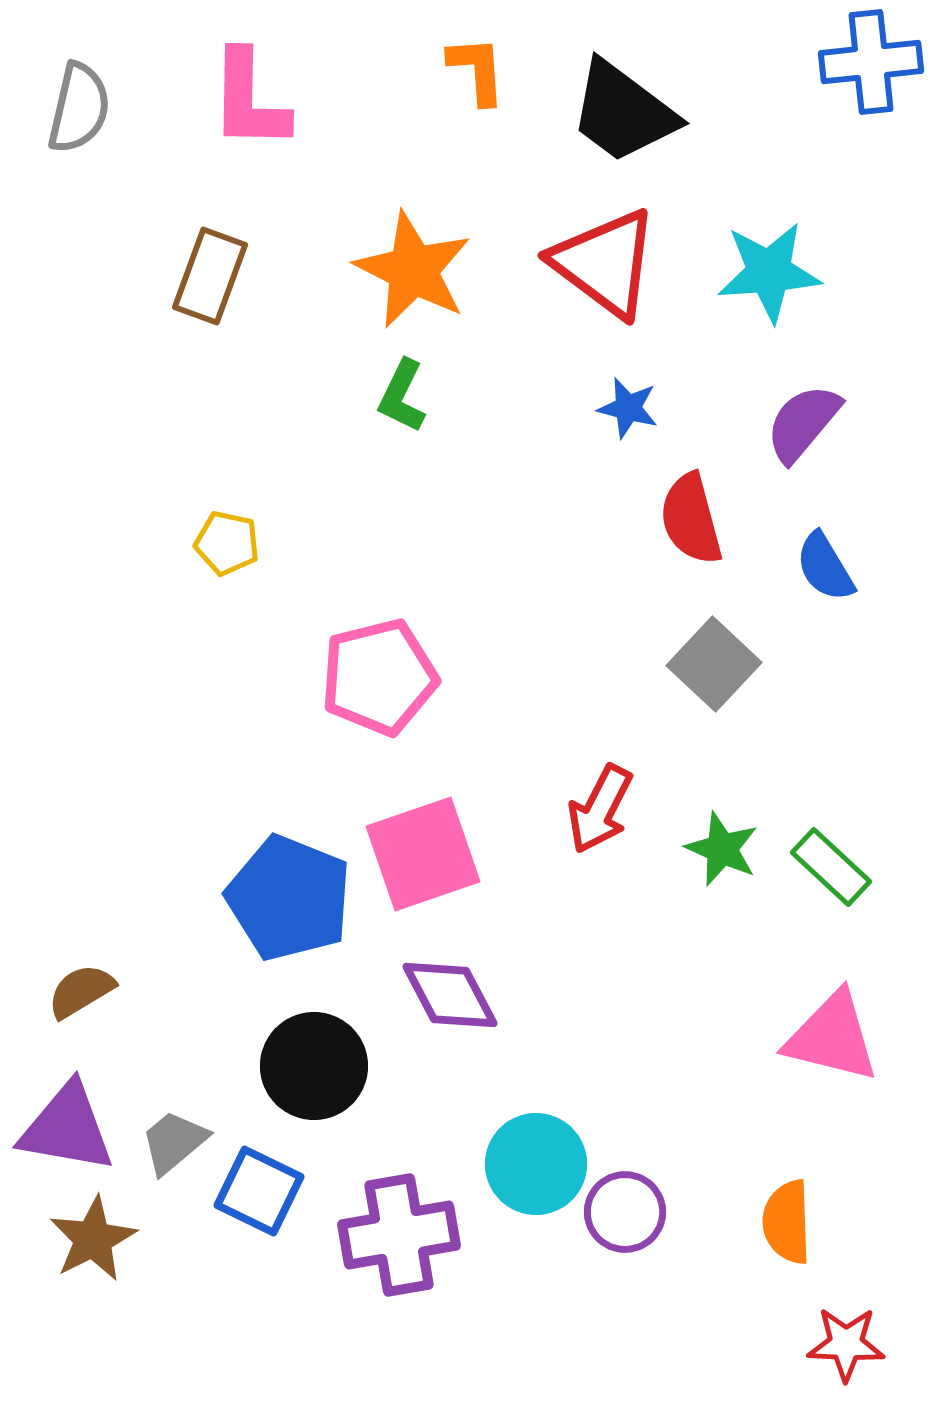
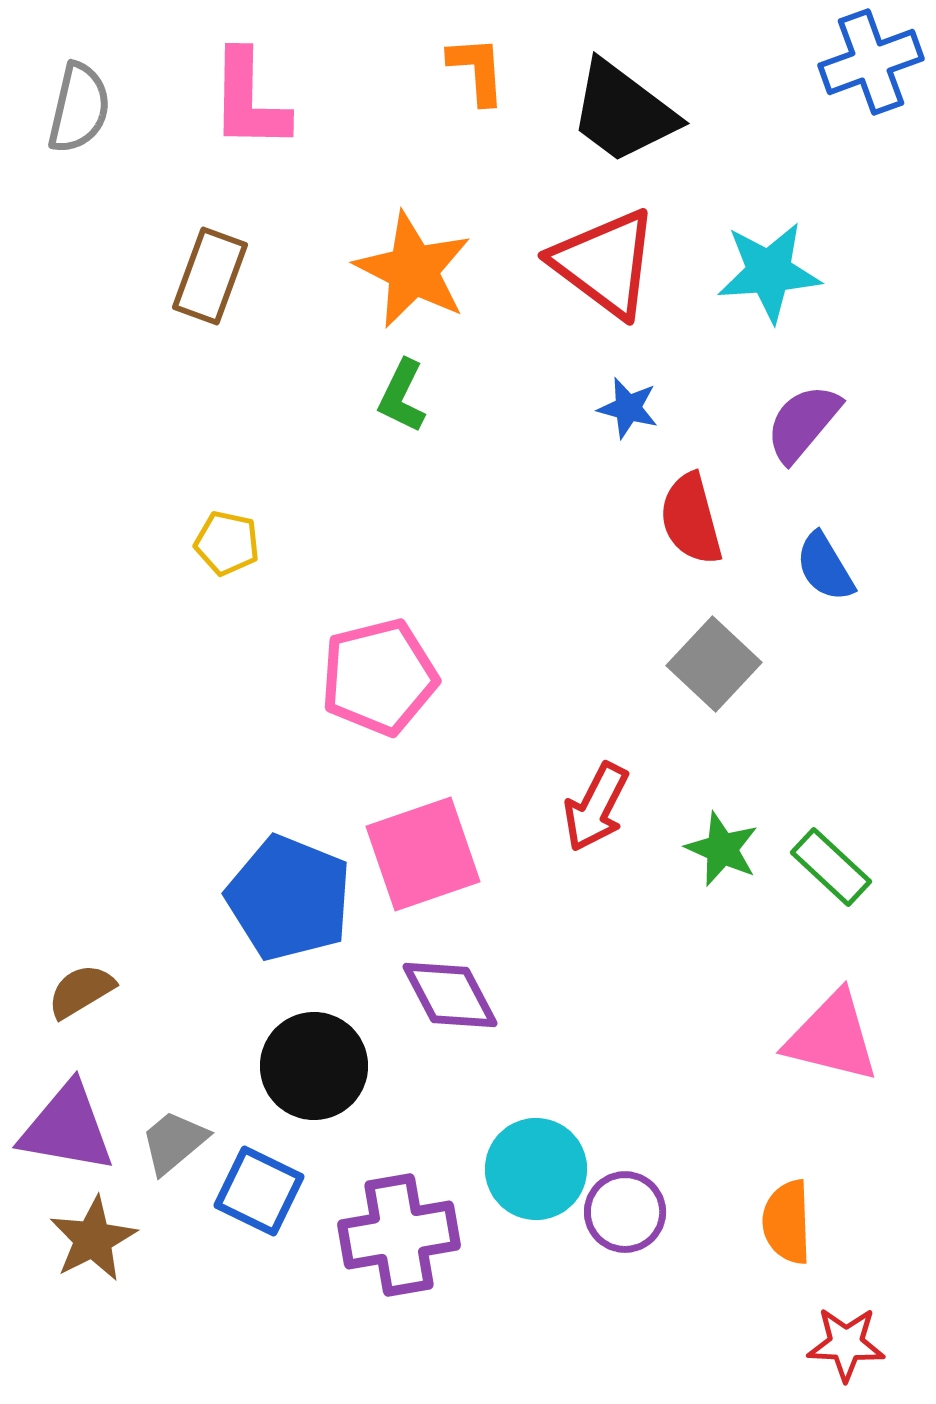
blue cross: rotated 14 degrees counterclockwise
red arrow: moved 4 px left, 2 px up
cyan circle: moved 5 px down
